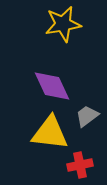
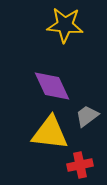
yellow star: moved 2 px right, 1 px down; rotated 15 degrees clockwise
